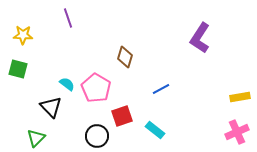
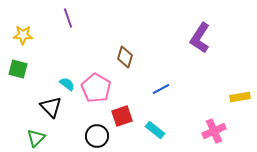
pink cross: moved 23 px left, 1 px up
